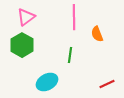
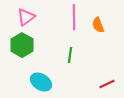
orange semicircle: moved 1 px right, 9 px up
cyan ellipse: moved 6 px left; rotated 60 degrees clockwise
